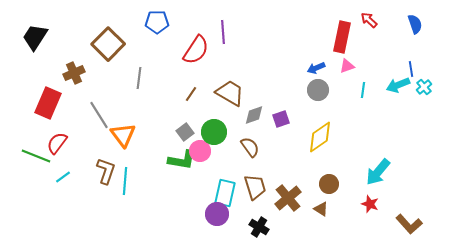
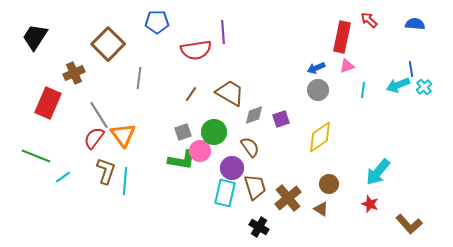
blue semicircle at (415, 24): rotated 66 degrees counterclockwise
red semicircle at (196, 50): rotated 48 degrees clockwise
gray square at (185, 132): moved 2 px left; rotated 18 degrees clockwise
red semicircle at (57, 143): moved 37 px right, 5 px up
purple circle at (217, 214): moved 15 px right, 46 px up
